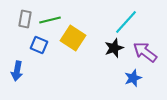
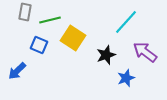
gray rectangle: moved 7 px up
black star: moved 8 px left, 7 px down
blue arrow: rotated 36 degrees clockwise
blue star: moved 7 px left
